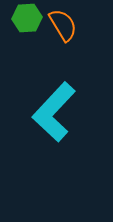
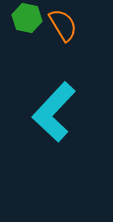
green hexagon: rotated 16 degrees clockwise
